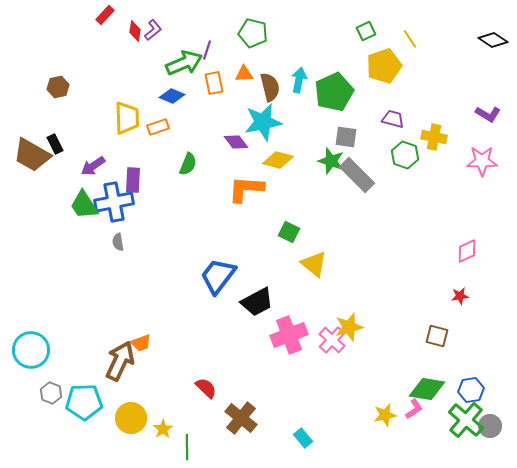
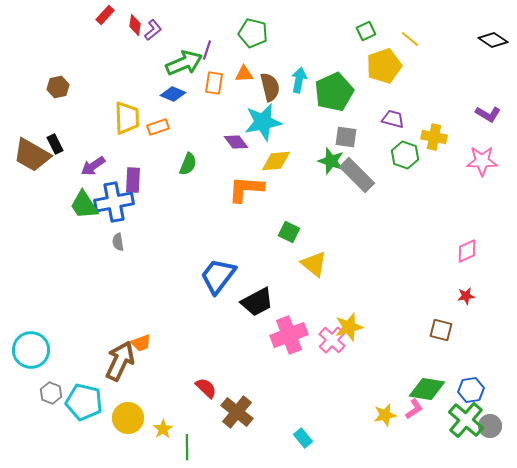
red diamond at (135, 31): moved 6 px up
yellow line at (410, 39): rotated 18 degrees counterclockwise
orange rectangle at (214, 83): rotated 20 degrees clockwise
blue diamond at (172, 96): moved 1 px right, 2 px up
yellow diamond at (278, 160): moved 2 px left, 1 px down; rotated 20 degrees counterclockwise
red star at (460, 296): moved 6 px right
brown square at (437, 336): moved 4 px right, 6 px up
cyan pentagon at (84, 402): rotated 15 degrees clockwise
yellow circle at (131, 418): moved 3 px left
brown cross at (241, 418): moved 4 px left, 6 px up
